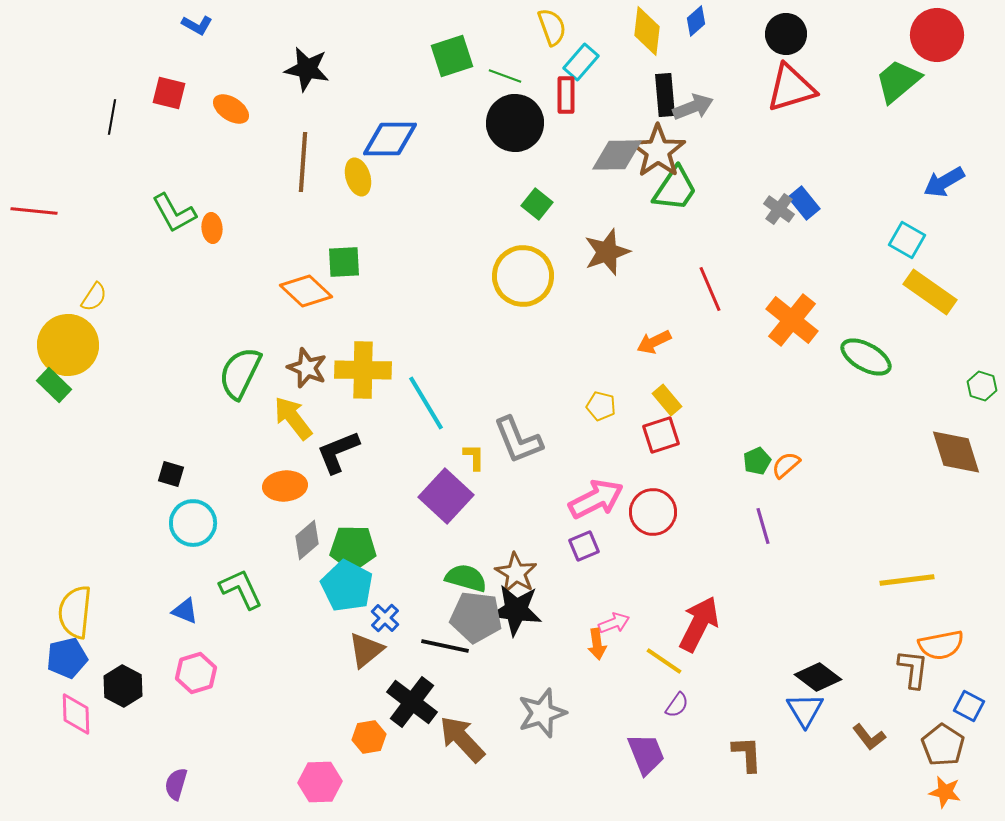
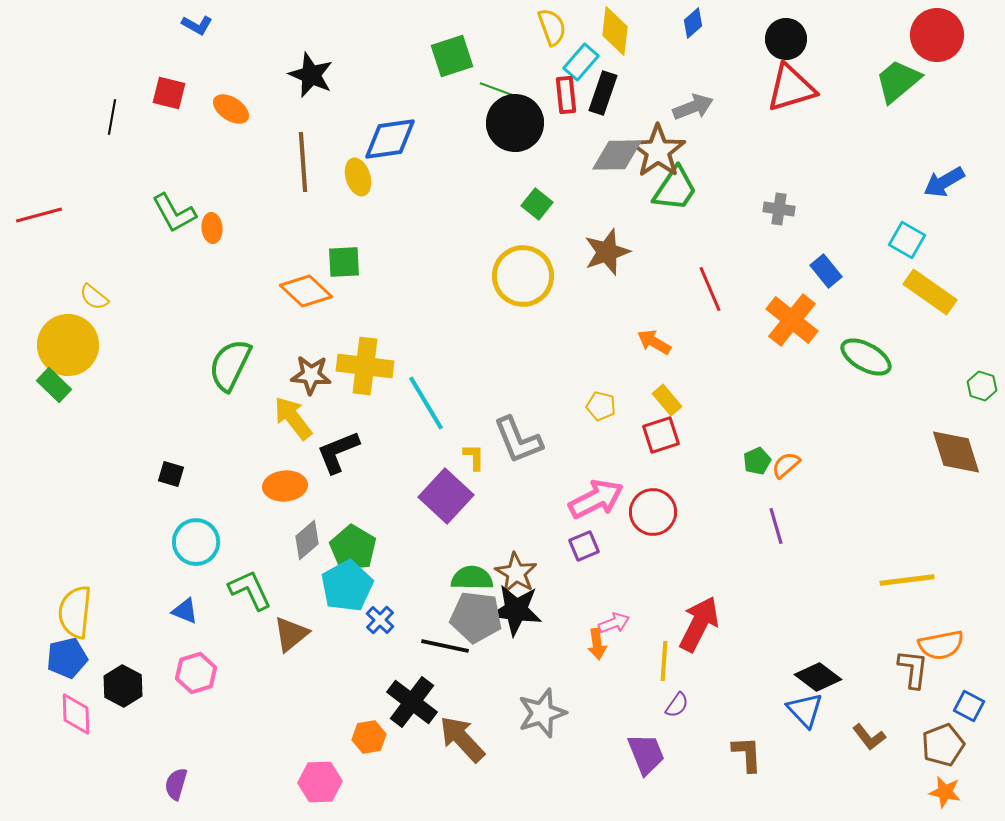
blue diamond at (696, 21): moved 3 px left, 2 px down
yellow diamond at (647, 31): moved 32 px left
black circle at (786, 34): moved 5 px down
black star at (307, 69): moved 4 px right, 6 px down; rotated 12 degrees clockwise
green line at (505, 76): moved 9 px left, 13 px down
red rectangle at (566, 95): rotated 6 degrees counterclockwise
black rectangle at (665, 95): moved 62 px left, 2 px up; rotated 24 degrees clockwise
blue diamond at (390, 139): rotated 8 degrees counterclockwise
brown line at (303, 162): rotated 8 degrees counterclockwise
blue rectangle at (804, 203): moved 22 px right, 68 px down
gray cross at (779, 209): rotated 28 degrees counterclockwise
red line at (34, 211): moved 5 px right, 4 px down; rotated 21 degrees counterclockwise
yellow semicircle at (94, 297): rotated 96 degrees clockwise
orange arrow at (654, 342): rotated 56 degrees clockwise
brown star at (307, 368): moved 4 px right, 7 px down; rotated 18 degrees counterclockwise
yellow cross at (363, 370): moved 2 px right, 4 px up; rotated 6 degrees clockwise
green semicircle at (240, 373): moved 10 px left, 8 px up
cyan circle at (193, 523): moved 3 px right, 19 px down
purple line at (763, 526): moved 13 px right
green pentagon at (353, 548): rotated 30 degrees clockwise
green semicircle at (466, 578): moved 6 px right; rotated 15 degrees counterclockwise
cyan pentagon at (347, 586): rotated 15 degrees clockwise
green L-shape at (241, 589): moved 9 px right, 1 px down
blue cross at (385, 618): moved 5 px left, 2 px down
brown triangle at (366, 650): moved 75 px left, 16 px up
yellow line at (664, 661): rotated 60 degrees clockwise
blue triangle at (805, 710): rotated 12 degrees counterclockwise
brown pentagon at (943, 745): rotated 18 degrees clockwise
